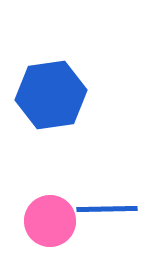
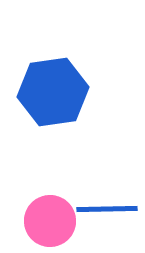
blue hexagon: moved 2 px right, 3 px up
